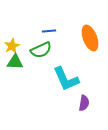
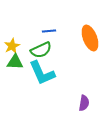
cyan L-shape: moved 24 px left, 6 px up
